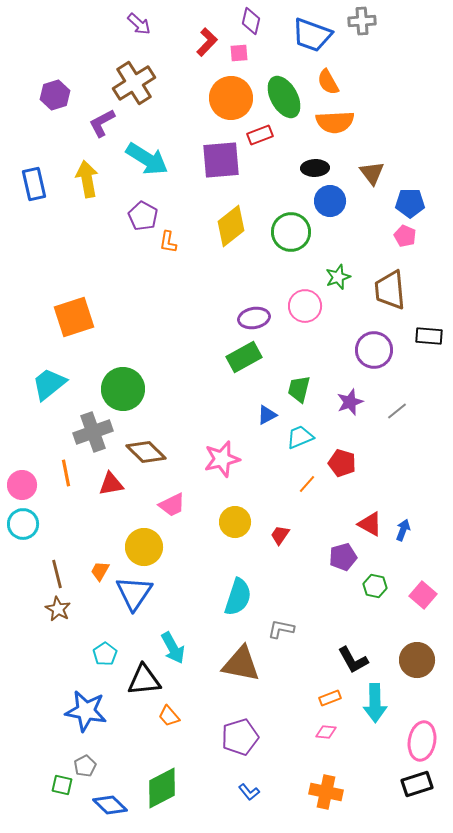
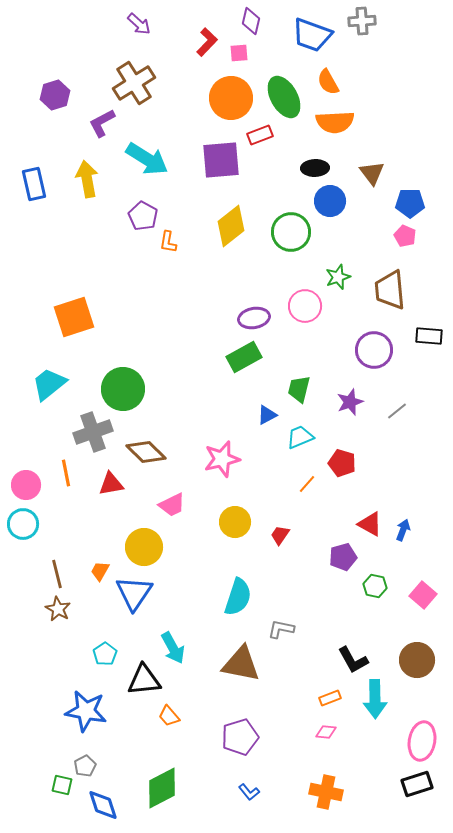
pink circle at (22, 485): moved 4 px right
cyan arrow at (375, 703): moved 4 px up
blue diamond at (110, 805): moved 7 px left; rotated 28 degrees clockwise
